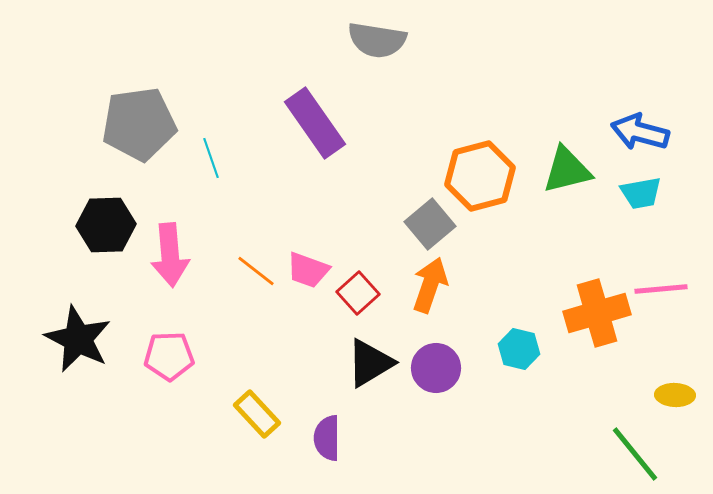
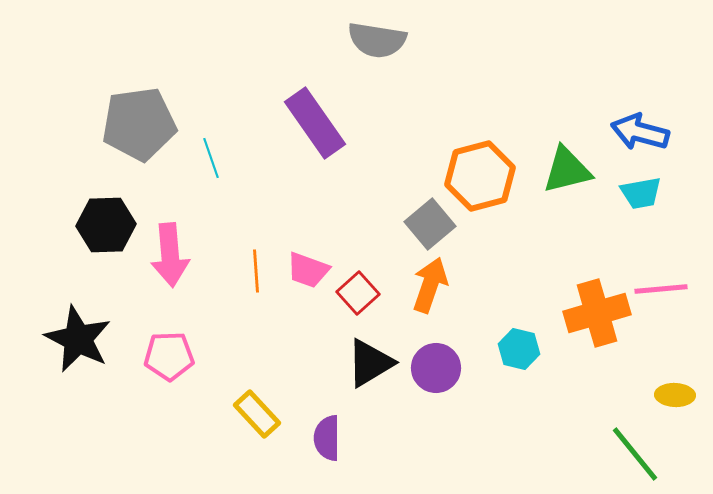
orange line: rotated 48 degrees clockwise
